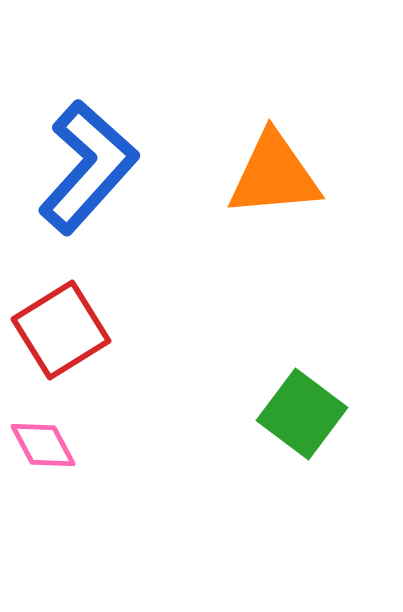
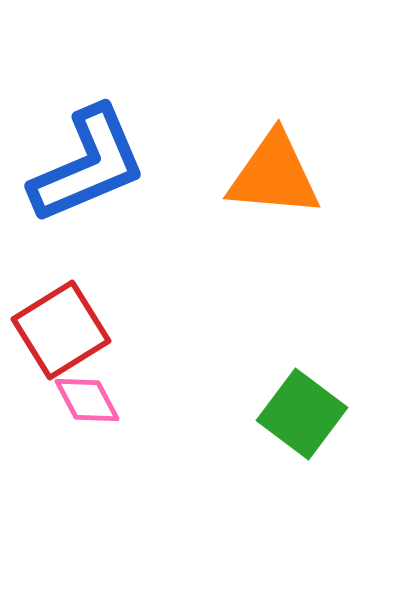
blue L-shape: moved 2 px up; rotated 25 degrees clockwise
orange triangle: rotated 10 degrees clockwise
pink diamond: moved 44 px right, 45 px up
